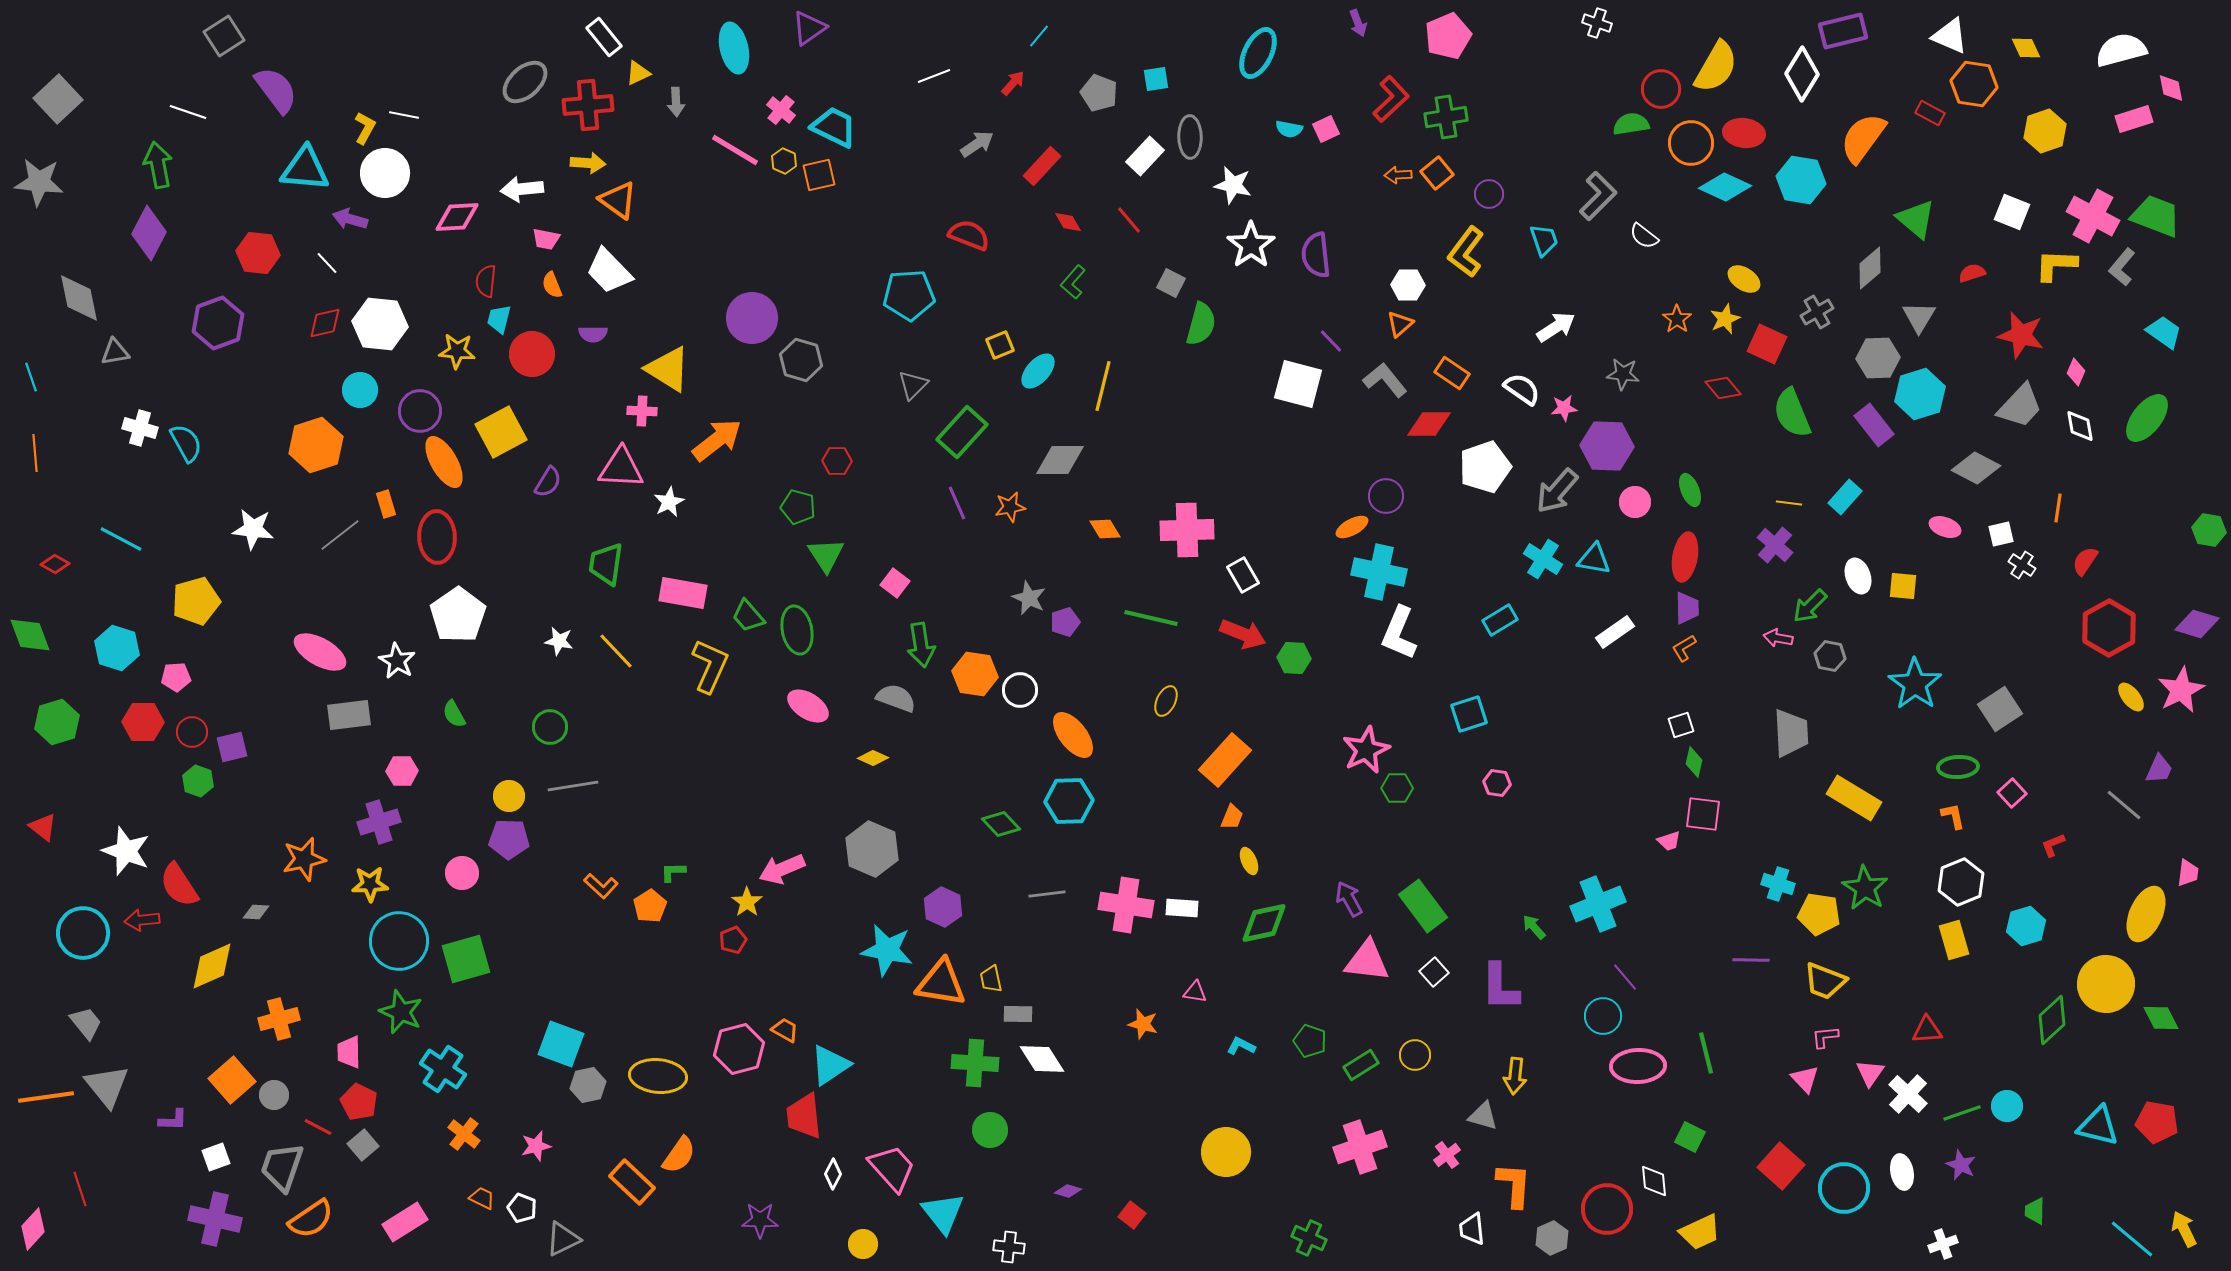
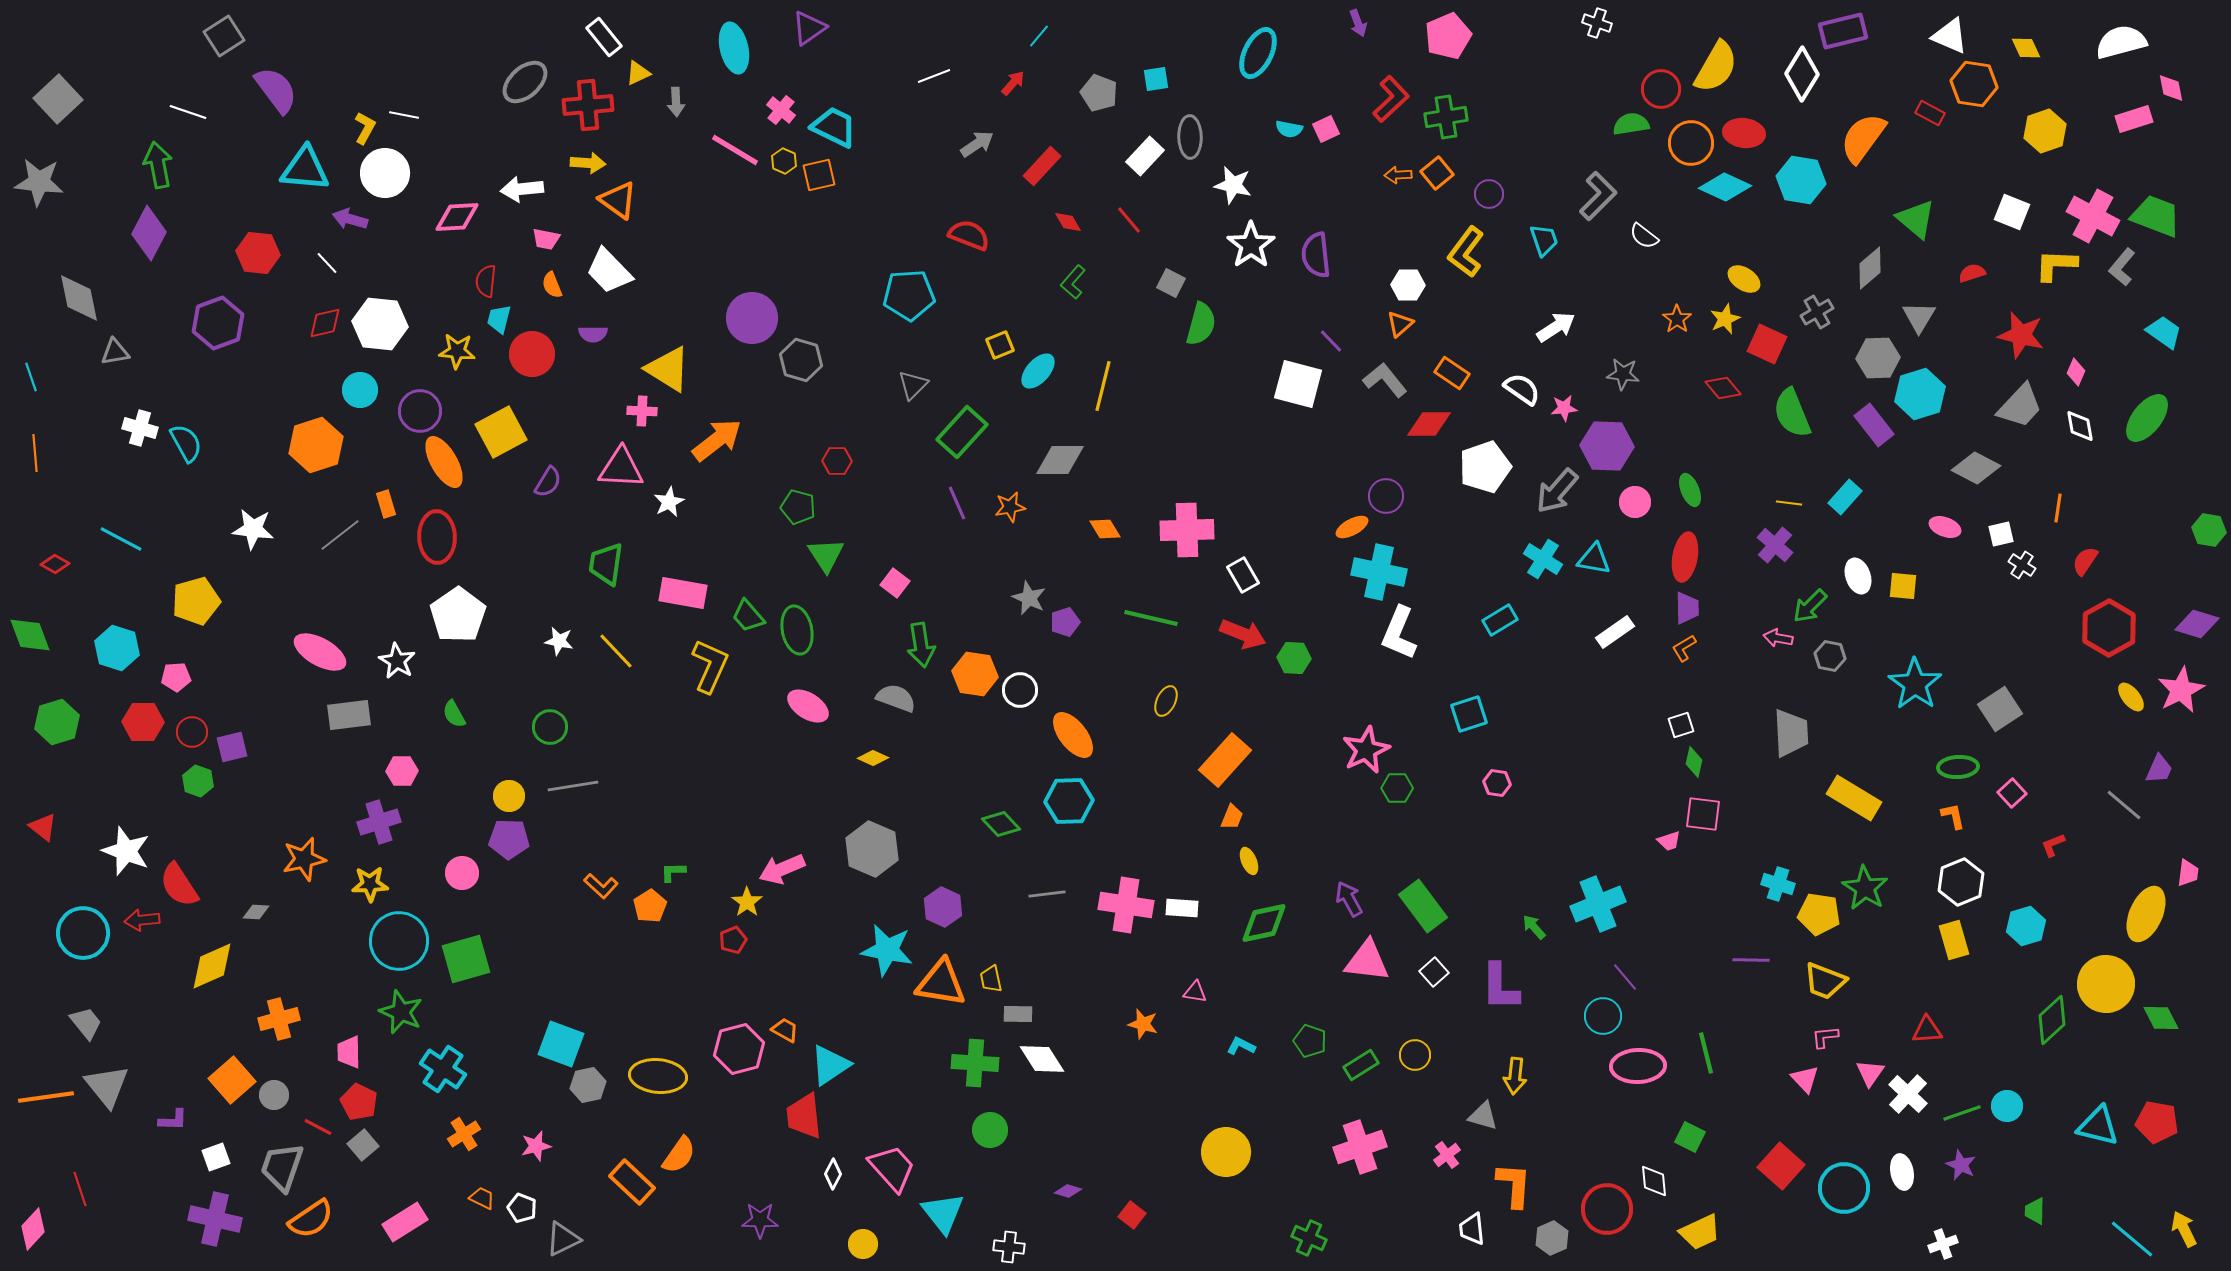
white semicircle at (2121, 50): moved 8 px up
orange cross at (464, 1134): rotated 20 degrees clockwise
